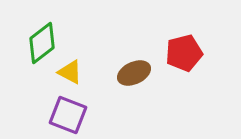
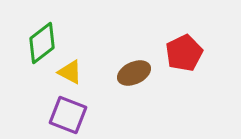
red pentagon: rotated 12 degrees counterclockwise
